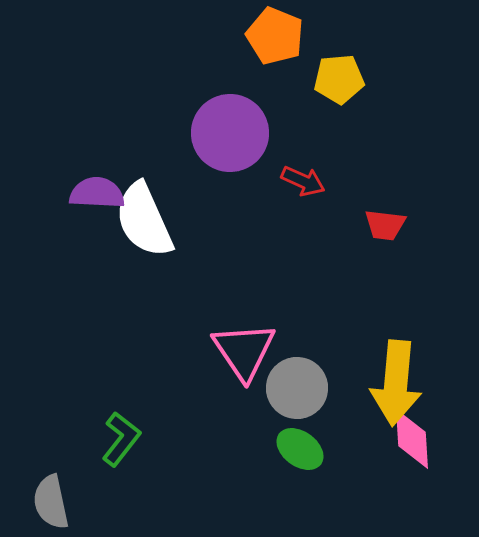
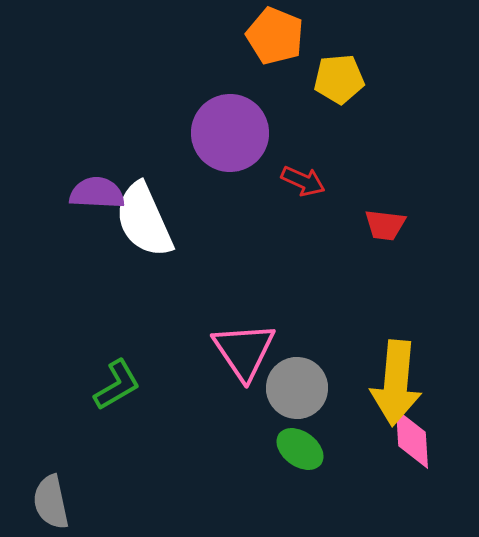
green L-shape: moved 4 px left, 54 px up; rotated 22 degrees clockwise
